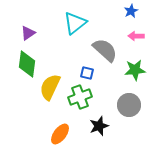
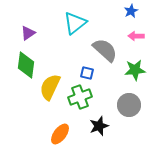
green diamond: moved 1 px left, 1 px down
